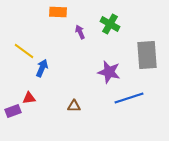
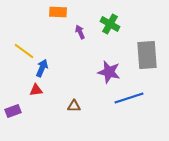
red triangle: moved 7 px right, 8 px up
